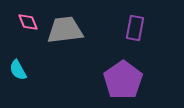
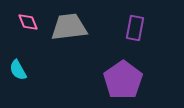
gray trapezoid: moved 4 px right, 3 px up
